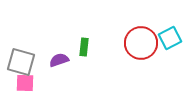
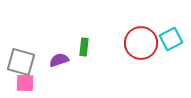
cyan square: moved 1 px right, 1 px down
